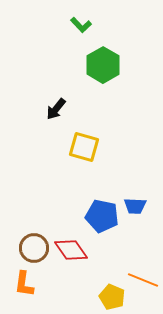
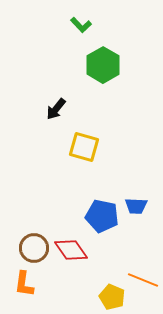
blue trapezoid: moved 1 px right
